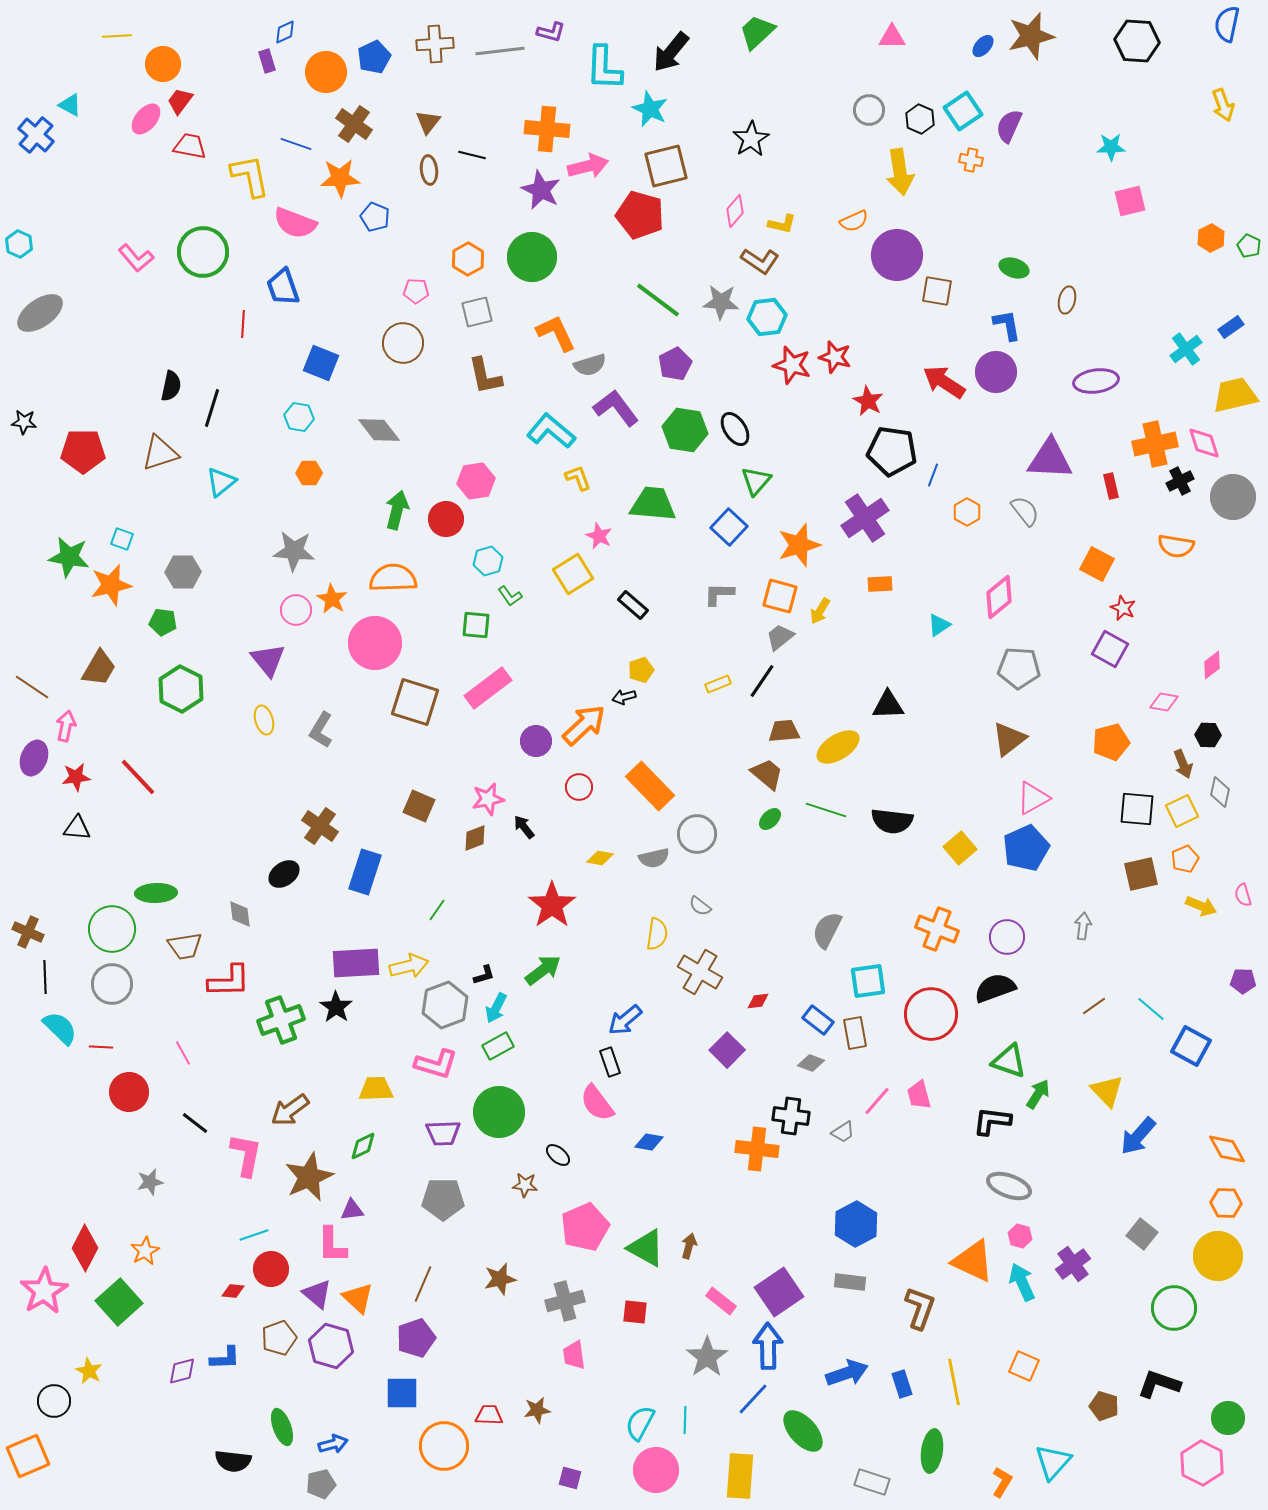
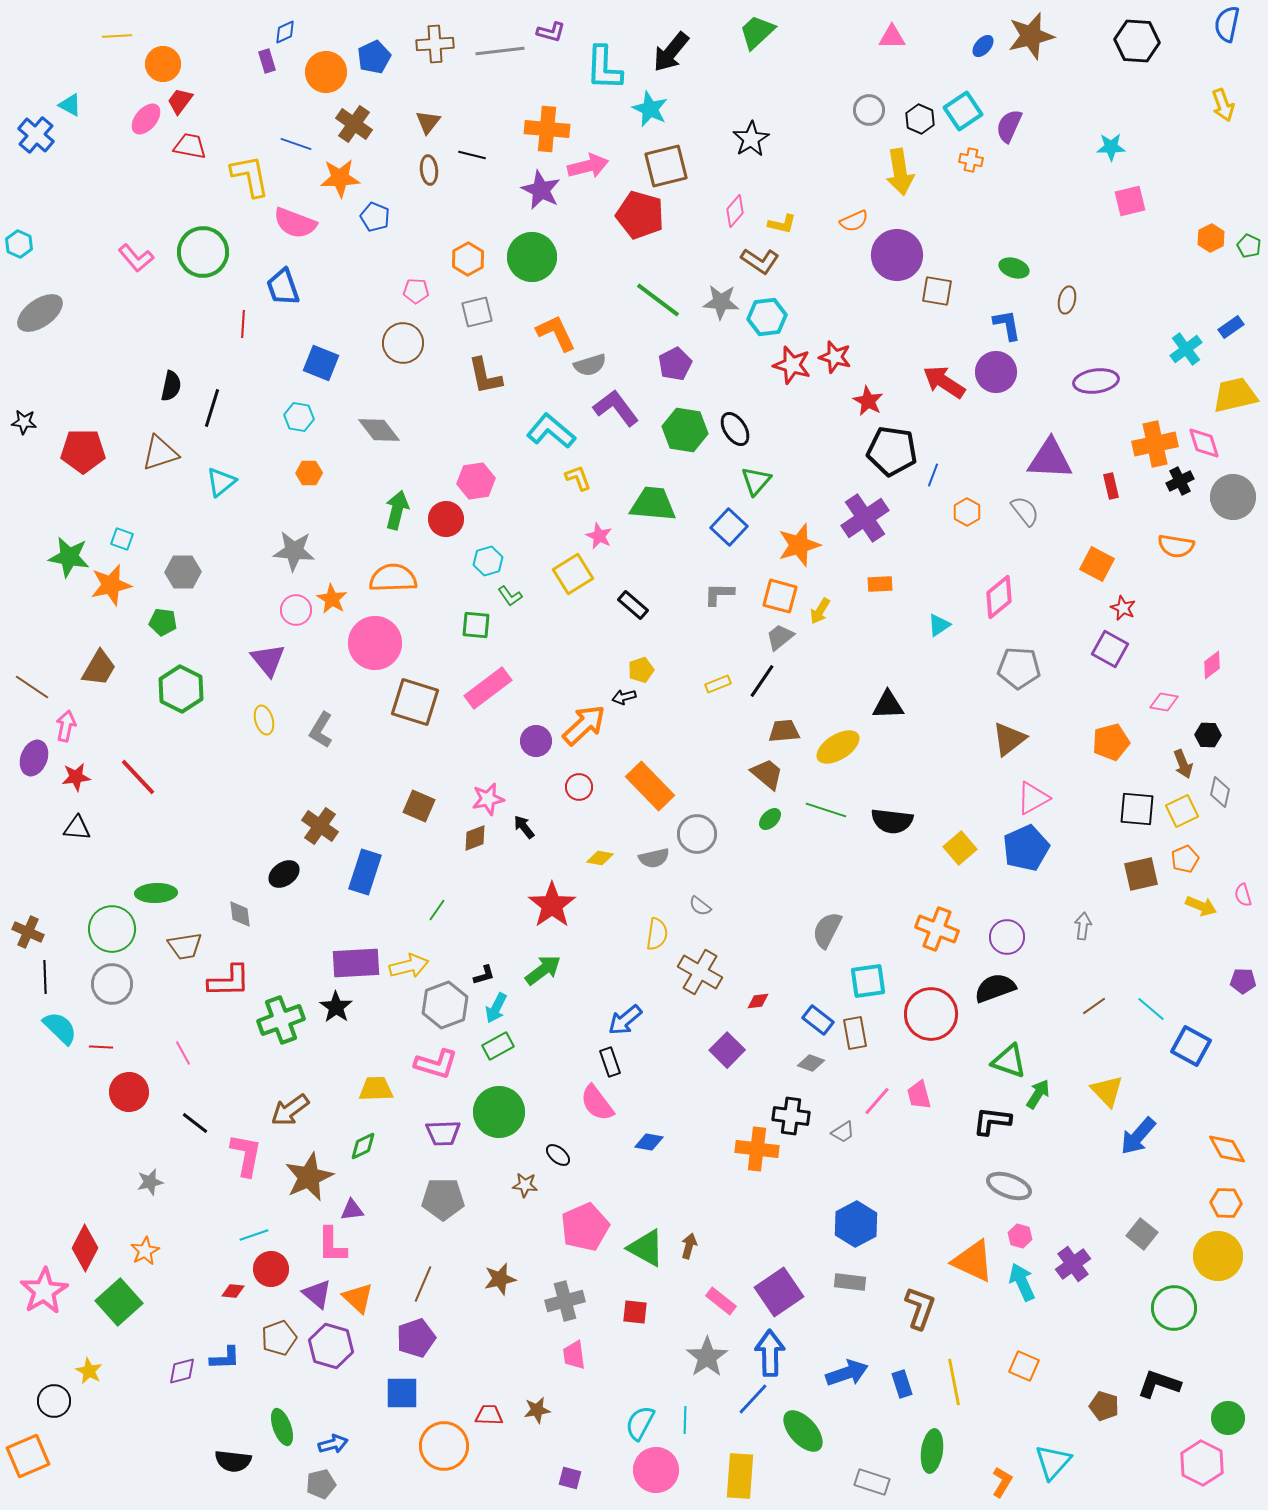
blue arrow at (768, 1346): moved 2 px right, 7 px down
